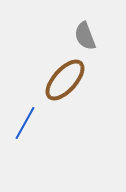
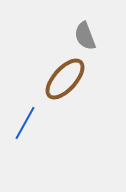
brown ellipse: moved 1 px up
